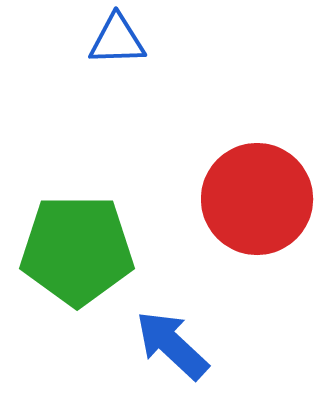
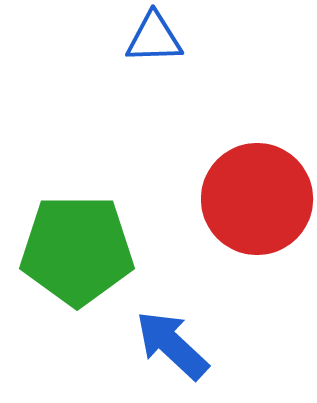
blue triangle: moved 37 px right, 2 px up
